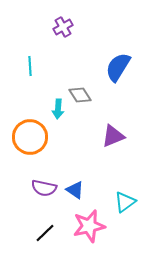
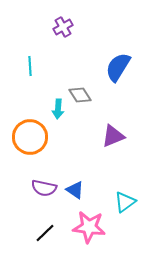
pink star: moved 1 px down; rotated 20 degrees clockwise
